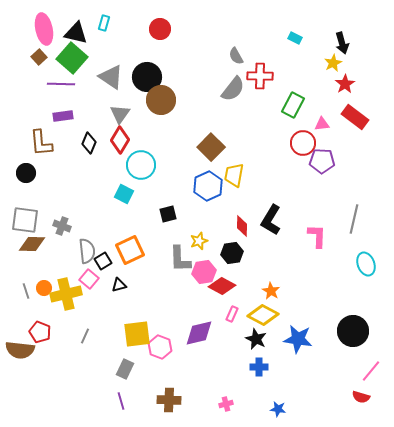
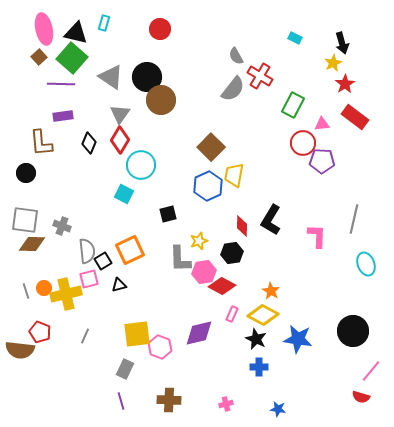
red cross at (260, 76): rotated 30 degrees clockwise
pink square at (89, 279): rotated 36 degrees clockwise
